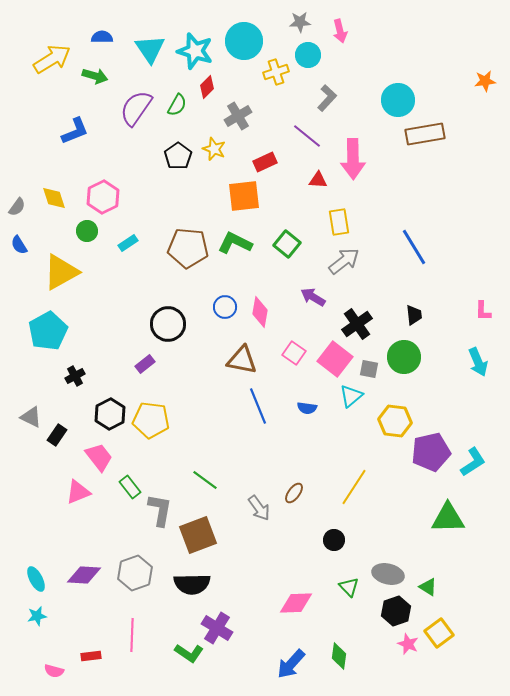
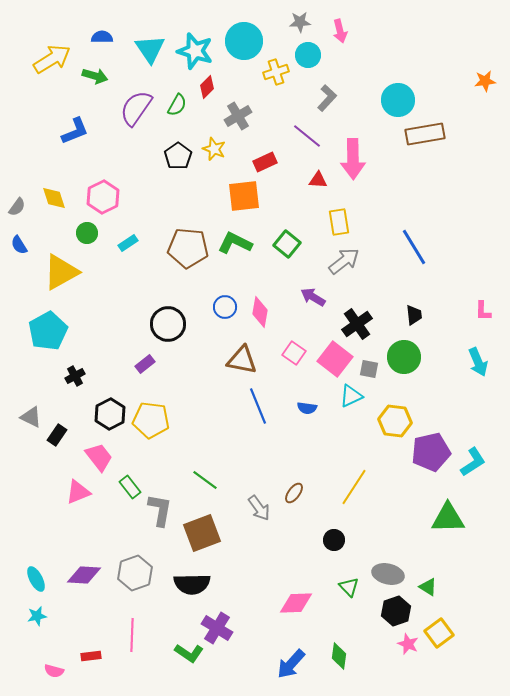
green circle at (87, 231): moved 2 px down
cyan triangle at (351, 396): rotated 15 degrees clockwise
brown square at (198, 535): moved 4 px right, 2 px up
